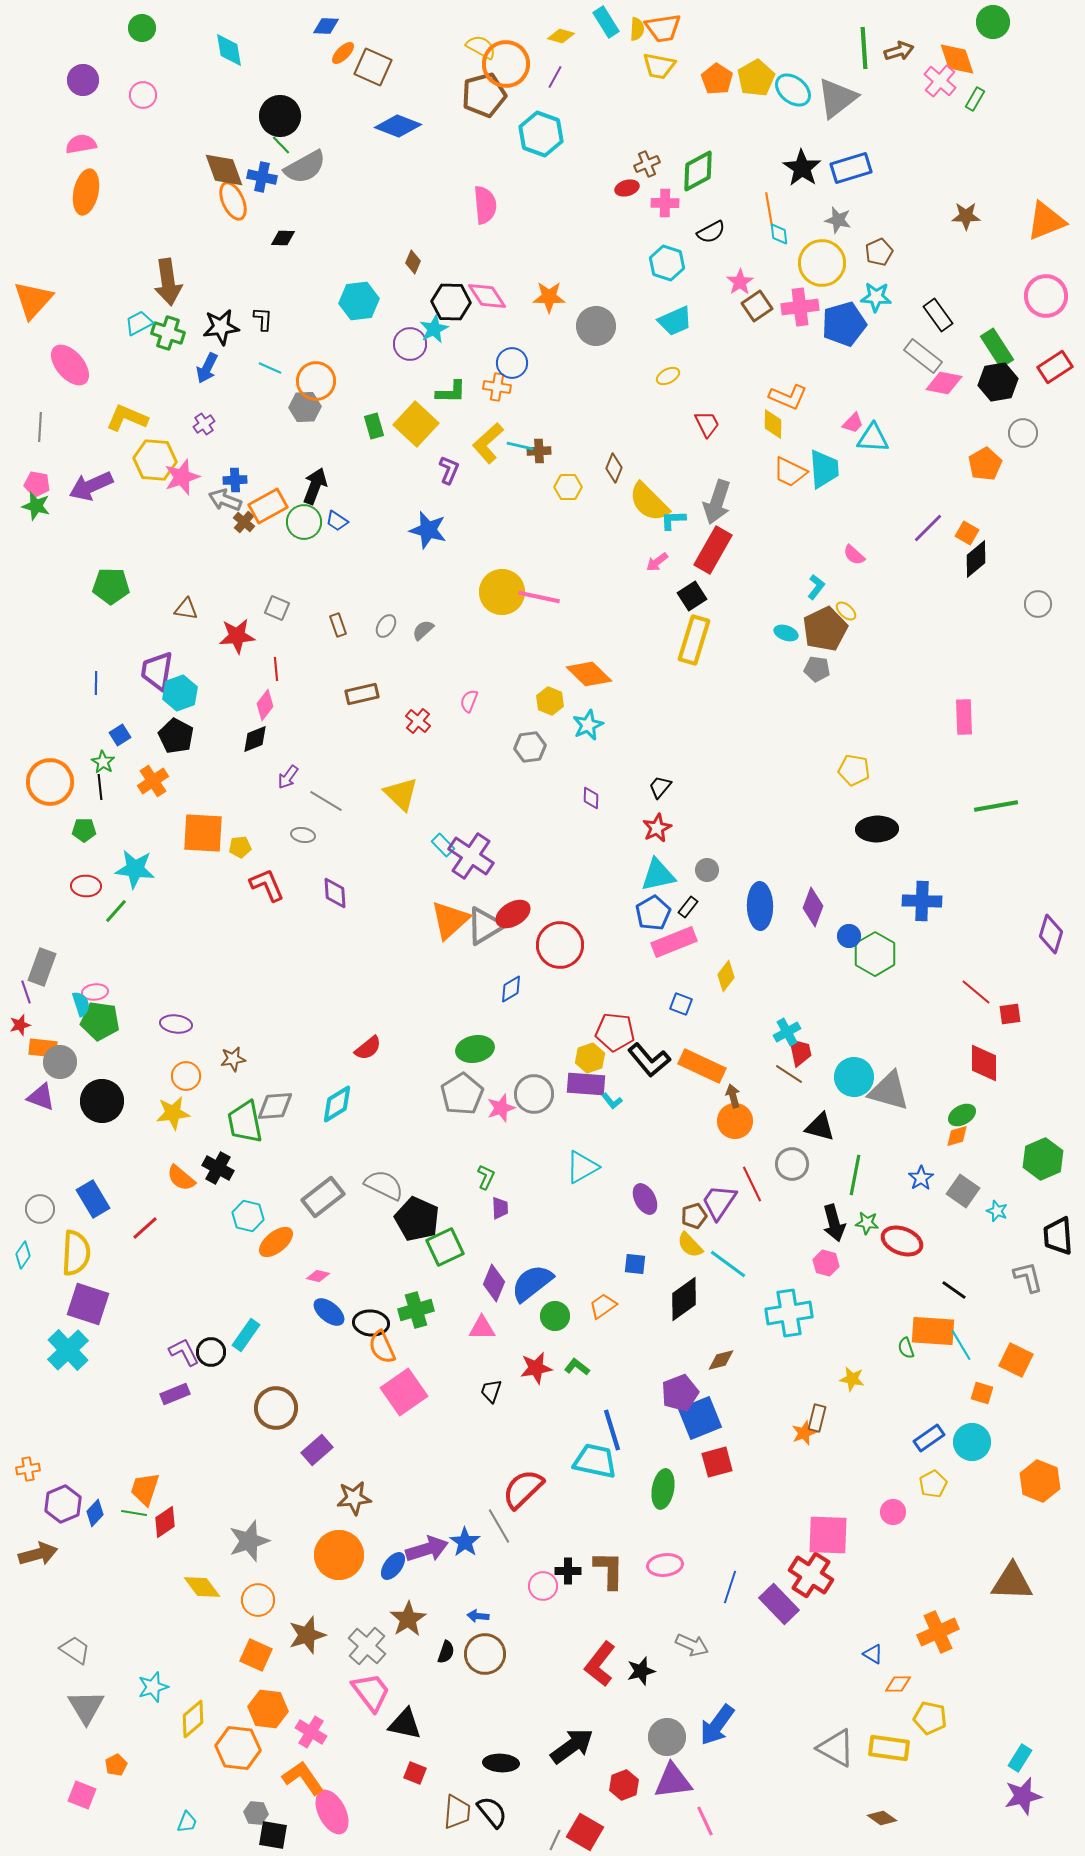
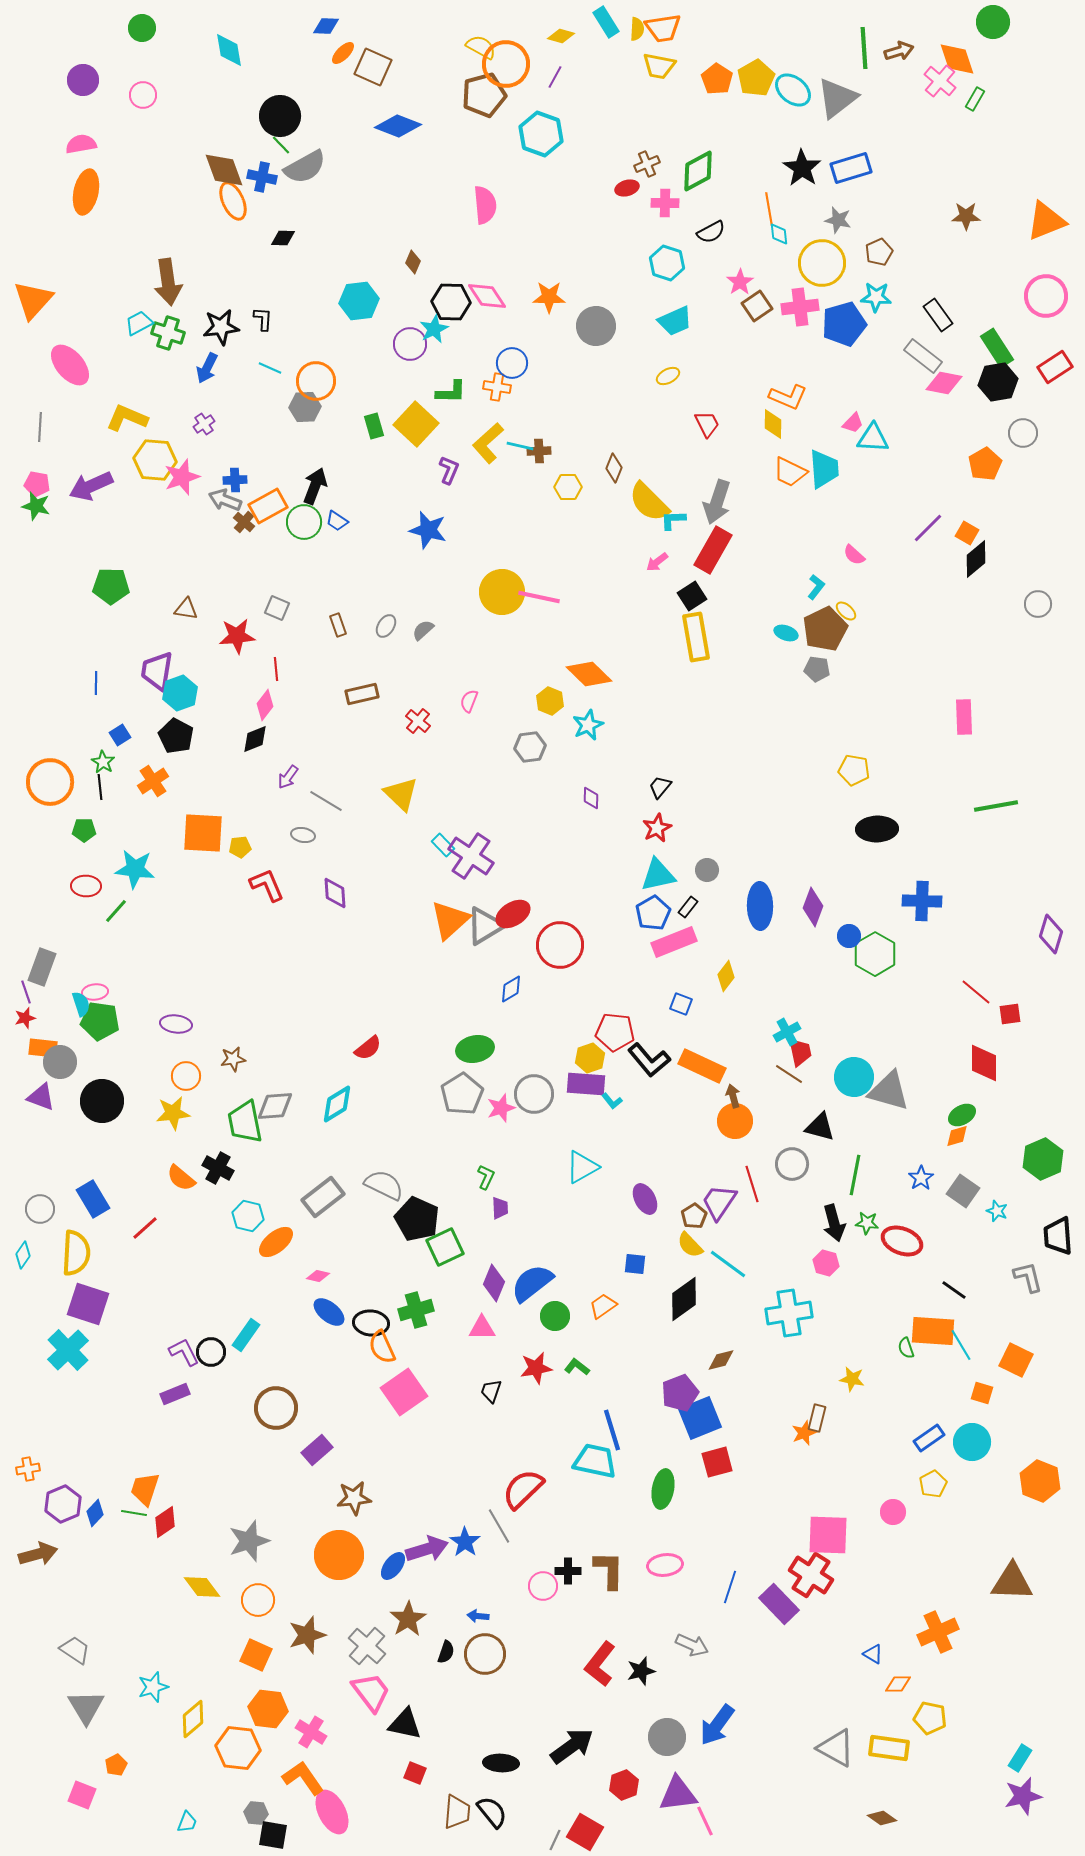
yellow rectangle at (694, 640): moved 2 px right, 3 px up; rotated 27 degrees counterclockwise
red star at (20, 1025): moved 5 px right, 7 px up
red line at (752, 1184): rotated 9 degrees clockwise
brown pentagon at (694, 1216): rotated 15 degrees counterclockwise
purple triangle at (673, 1781): moved 5 px right, 13 px down
